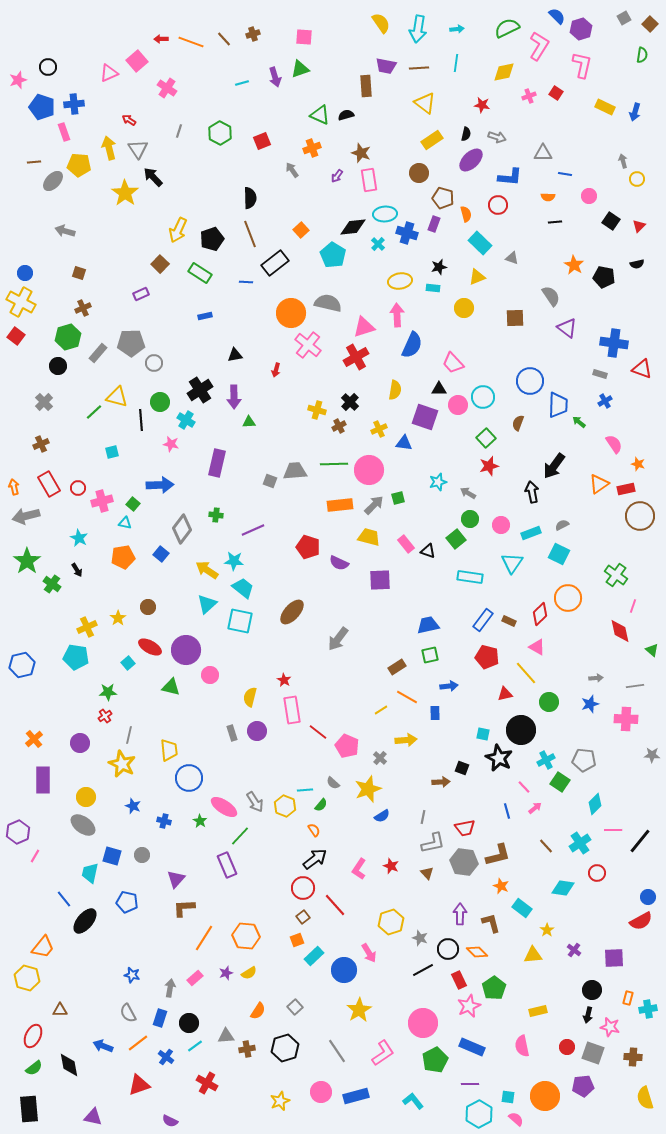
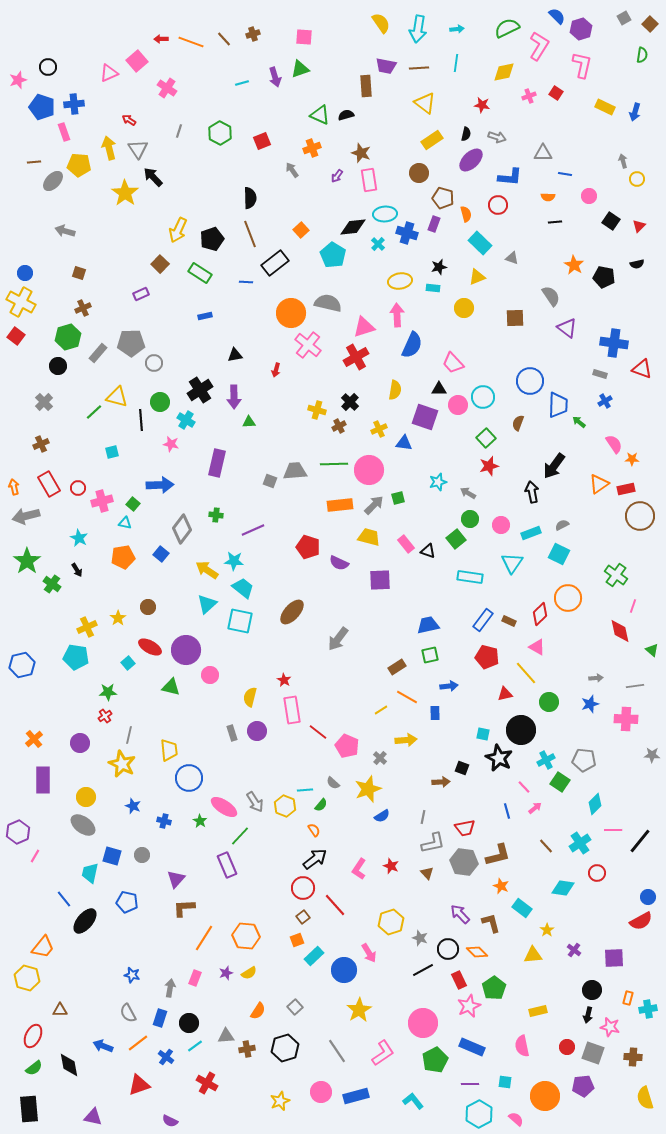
orange star at (638, 464): moved 6 px left, 5 px up; rotated 16 degrees counterclockwise
purple arrow at (460, 914): rotated 45 degrees counterclockwise
pink rectangle at (195, 978): rotated 28 degrees counterclockwise
cyan square at (508, 1097): moved 3 px left, 15 px up
